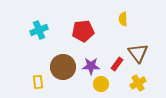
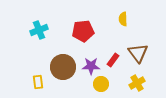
red rectangle: moved 4 px left, 4 px up
yellow cross: moved 1 px left
